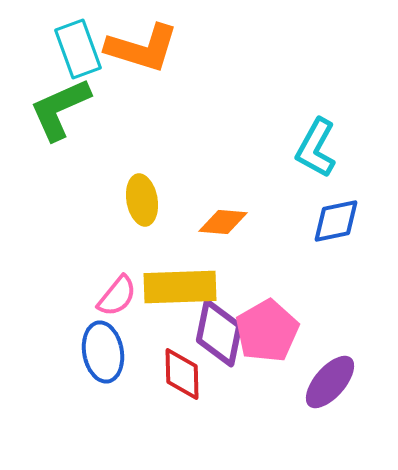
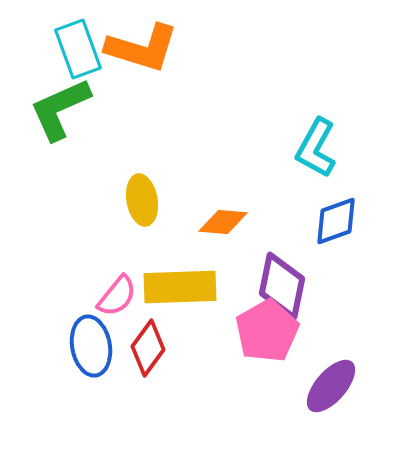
blue diamond: rotated 8 degrees counterclockwise
purple diamond: moved 63 px right, 47 px up
blue ellipse: moved 12 px left, 6 px up
red diamond: moved 34 px left, 26 px up; rotated 38 degrees clockwise
purple ellipse: moved 1 px right, 4 px down
